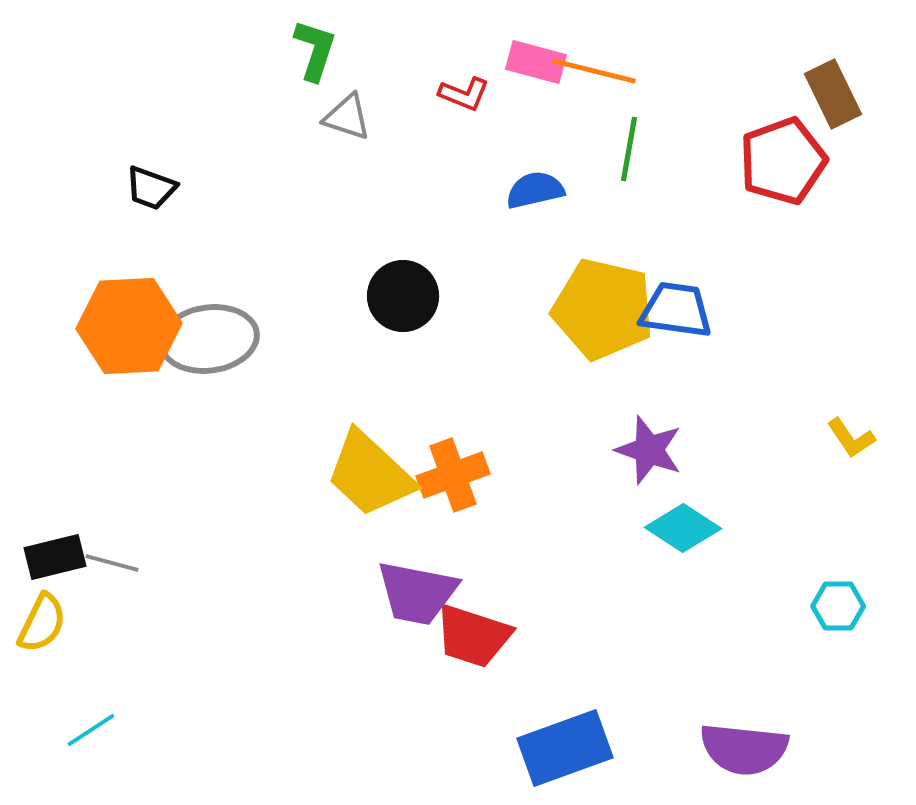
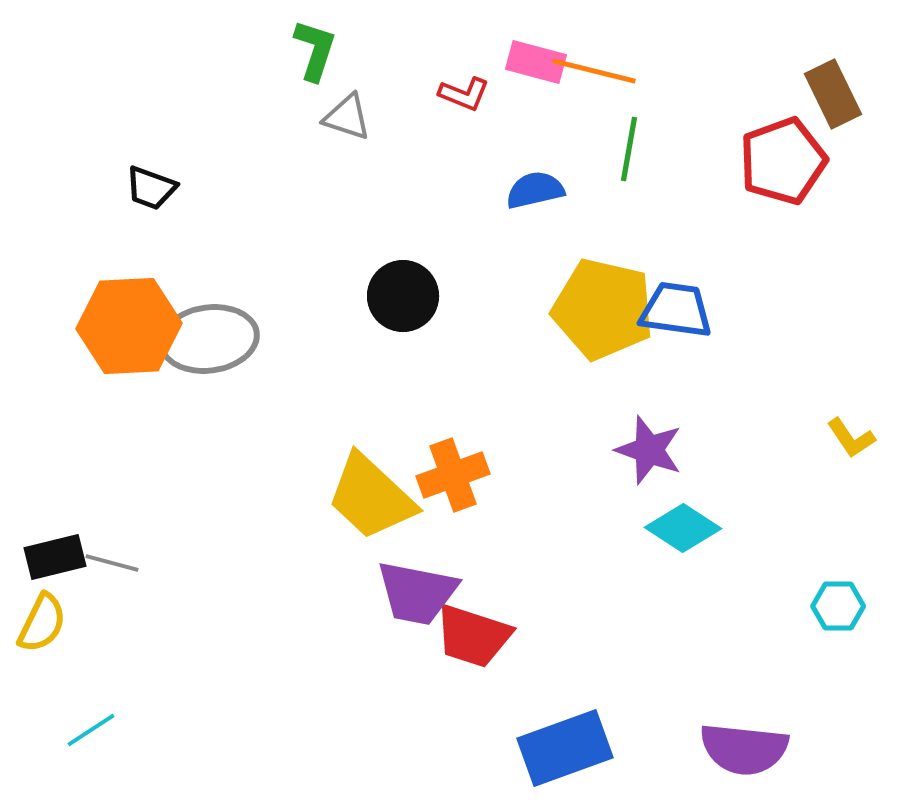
yellow trapezoid: moved 1 px right, 23 px down
